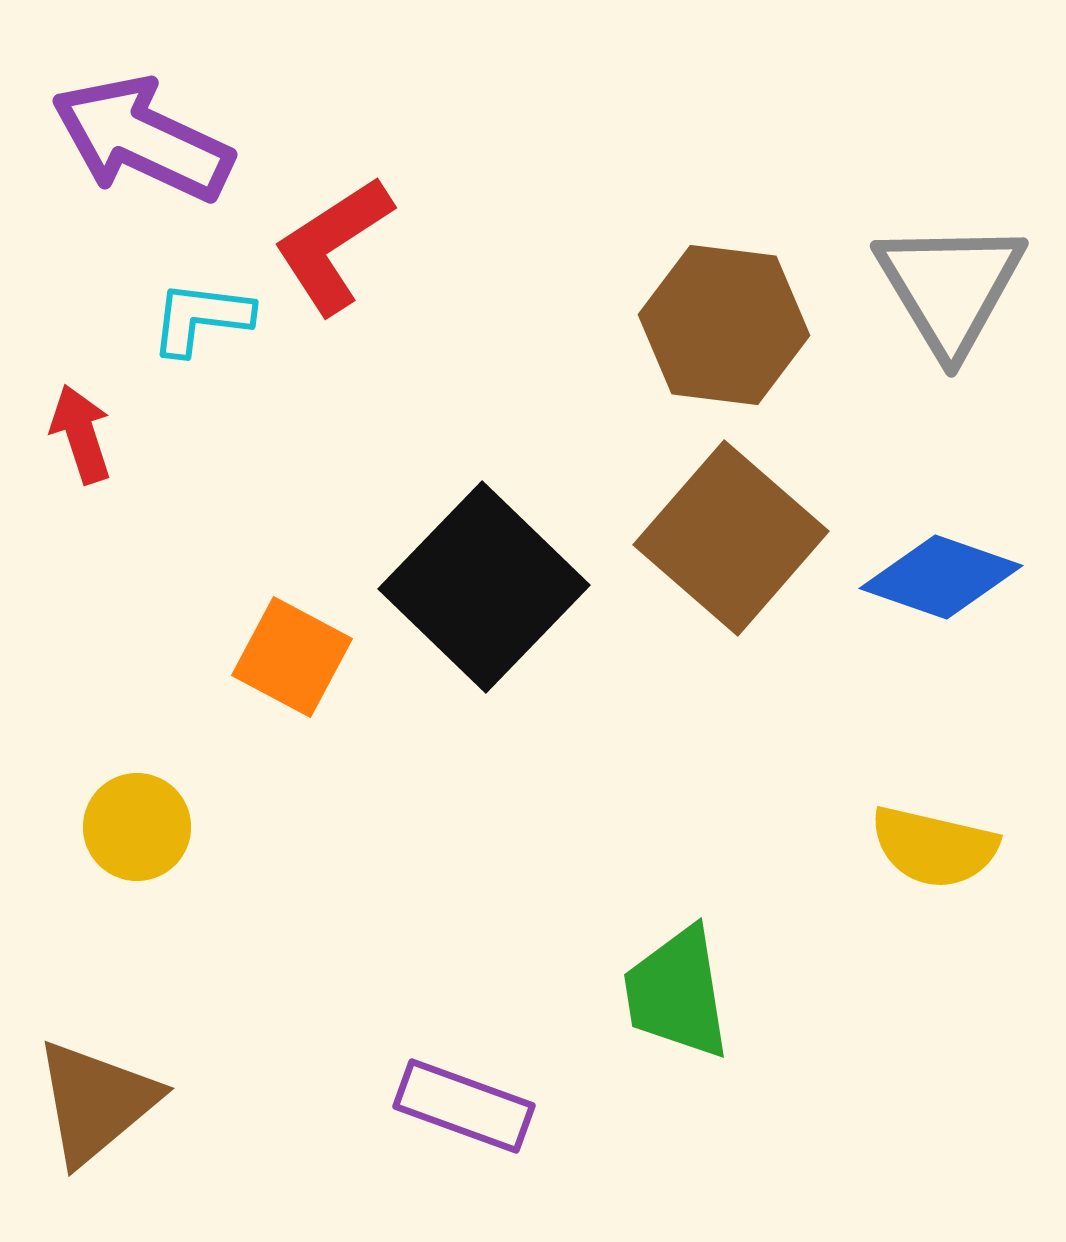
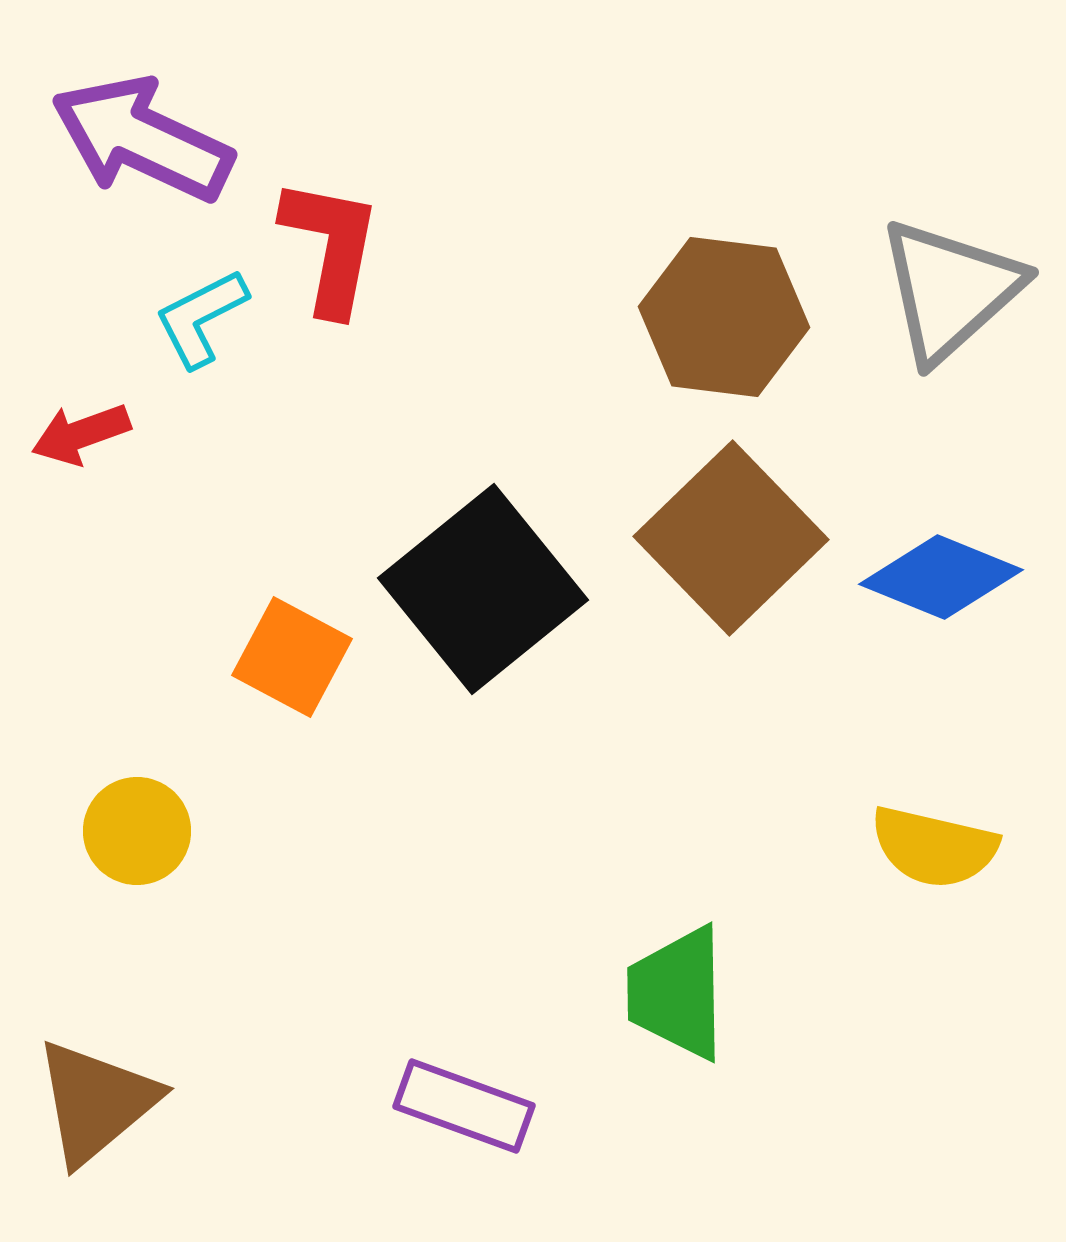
red L-shape: moved 2 px left, 1 px down; rotated 134 degrees clockwise
gray triangle: moved 3 px down; rotated 19 degrees clockwise
cyan L-shape: rotated 34 degrees counterclockwise
brown hexagon: moved 8 px up
red arrow: rotated 92 degrees counterclockwise
brown square: rotated 5 degrees clockwise
blue diamond: rotated 3 degrees clockwise
black square: moved 1 px left, 2 px down; rotated 7 degrees clockwise
yellow circle: moved 4 px down
green trapezoid: rotated 8 degrees clockwise
